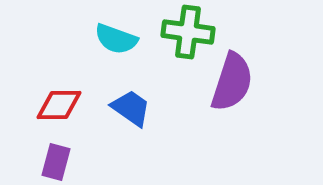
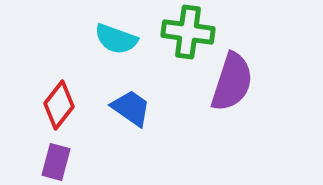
red diamond: rotated 51 degrees counterclockwise
